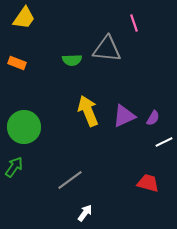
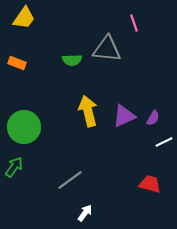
yellow arrow: rotated 8 degrees clockwise
red trapezoid: moved 2 px right, 1 px down
